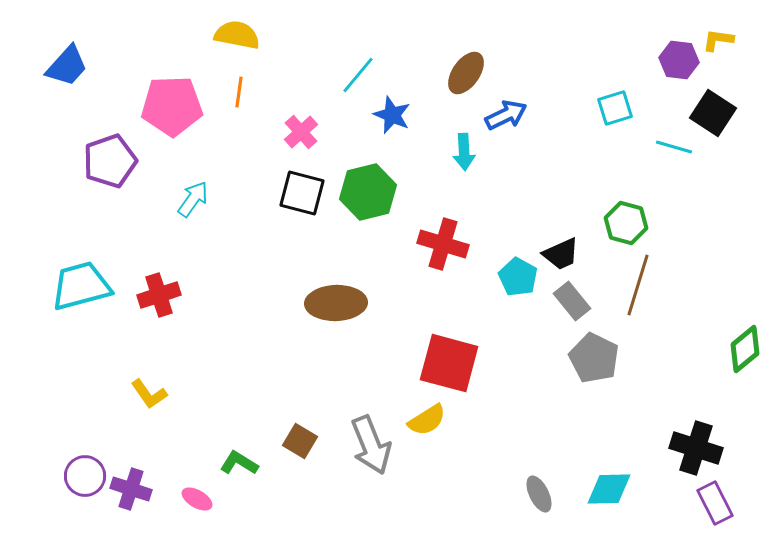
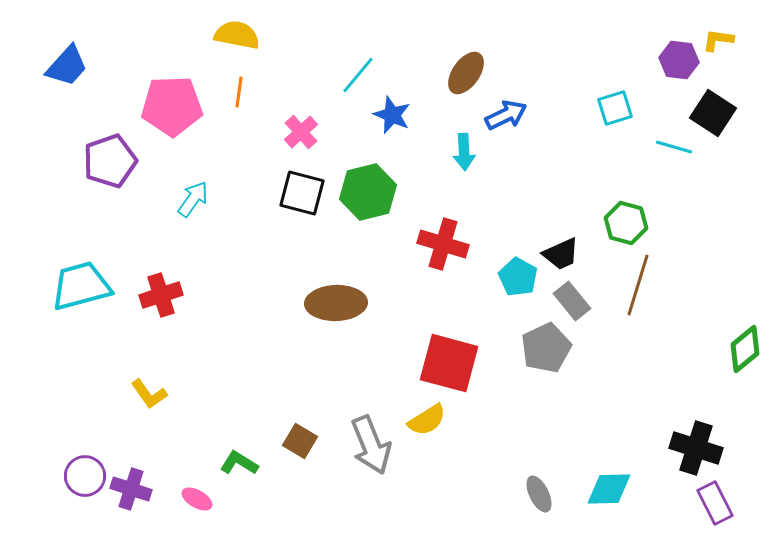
red cross at (159, 295): moved 2 px right
gray pentagon at (594, 358): moved 48 px left, 10 px up; rotated 21 degrees clockwise
